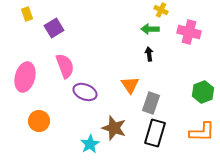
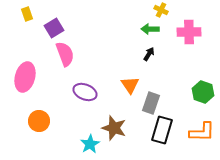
pink cross: rotated 15 degrees counterclockwise
black arrow: rotated 40 degrees clockwise
pink semicircle: moved 12 px up
green hexagon: rotated 20 degrees counterclockwise
black rectangle: moved 7 px right, 3 px up
